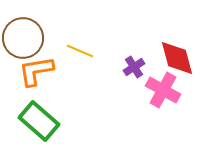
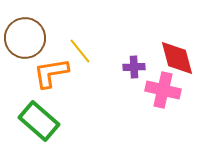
brown circle: moved 2 px right
yellow line: rotated 28 degrees clockwise
purple cross: rotated 30 degrees clockwise
orange L-shape: moved 15 px right, 2 px down
pink cross: rotated 16 degrees counterclockwise
